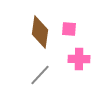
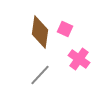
pink square: moved 4 px left; rotated 21 degrees clockwise
pink cross: rotated 35 degrees clockwise
